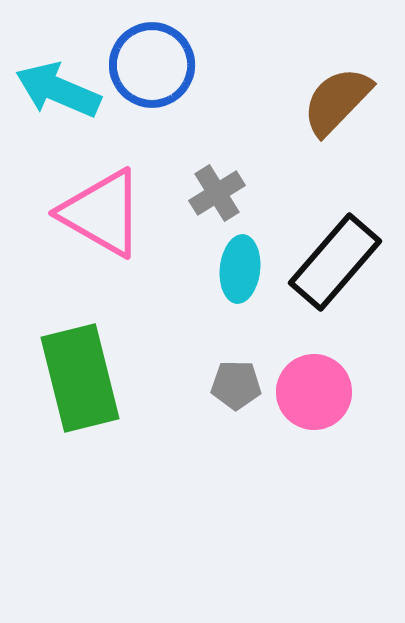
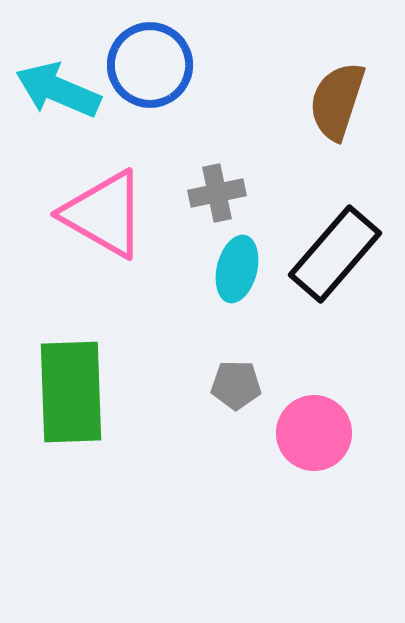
blue circle: moved 2 px left
brown semicircle: rotated 26 degrees counterclockwise
gray cross: rotated 20 degrees clockwise
pink triangle: moved 2 px right, 1 px down
black rectangle: moved 8 px up
cyan ellipse: moved 3 px left; rotated 8 degrees clockwise
green rectangle: moved 9 px left, 14 px down; rotated 12 degrees clockwise
pink circle: moved 41 px down
